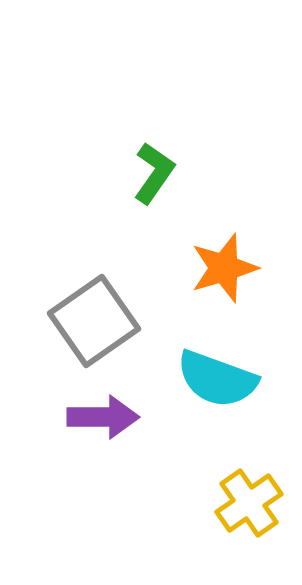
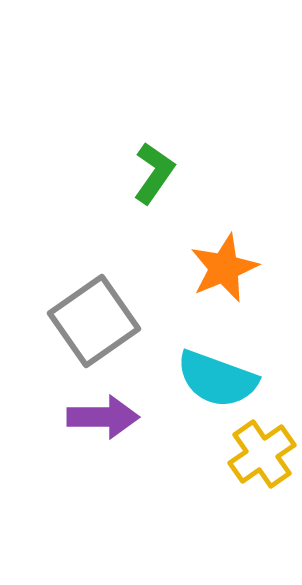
orange star: rotated 6 degrees counterclockwise
yellow cross: moved 13 px right, 49 px up
